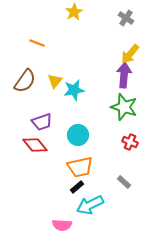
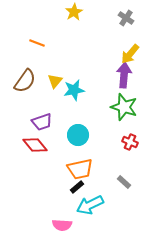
orange trapezoid: moved 2 px down
